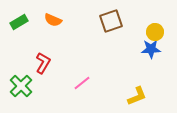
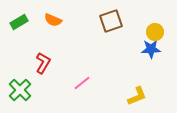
green cross: moved 1 px left, 4 px down
